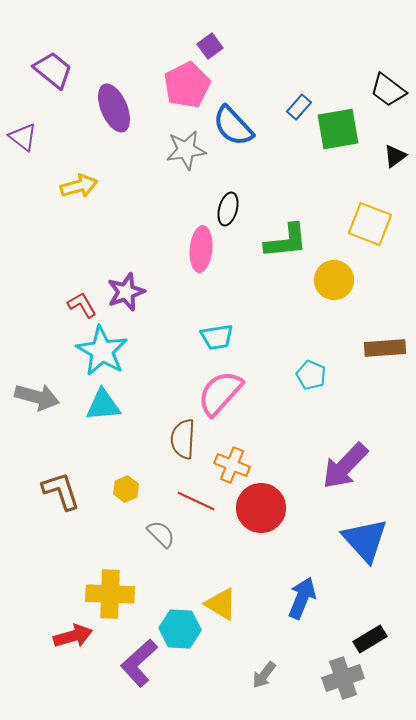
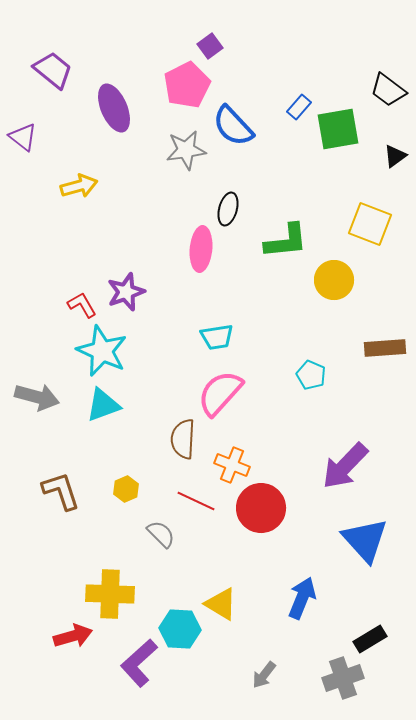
cyan star at (102, 351): rotated 6 degrees counterclockwise
cyan triangle at (103, 405): rotated 15 degrees counterclockwise
